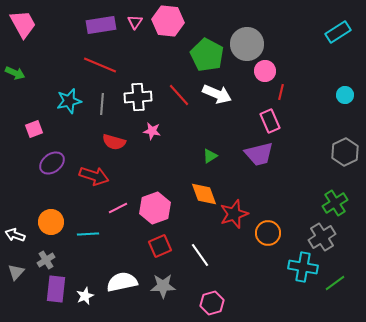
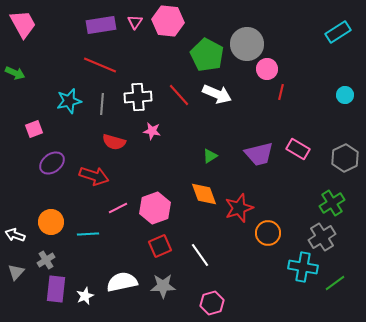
pink circle at (265, 71): moved 2 px right, 2 px up
pink rectangle at (270, 121): moved 28 px right, 28 px down; rotated 35 degrees counterclockwise
gray hexagon at (345, 152): moved 6 px down
green cross at (335, 203): moved 3 px left
red star at (234, 214): moved 5 px right, 6 px up
